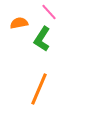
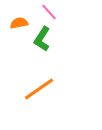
orange line: rotated 32 degrees clockwise
